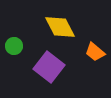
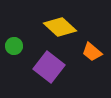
yellow diamond: rotated 20 degrees counterclockwise
orange trapezoid: moved 3 px left
